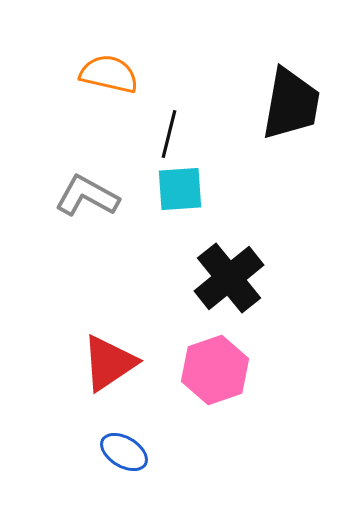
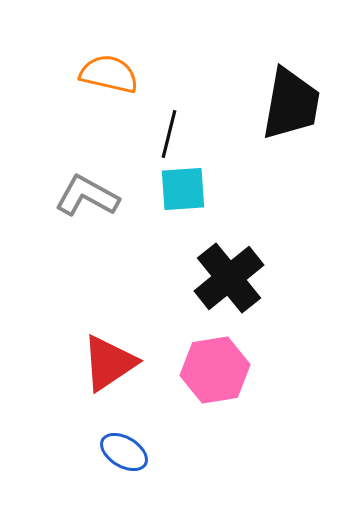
cyan square: moved 3 px right
pink hexagon: rotated 10 degrees clockwise
